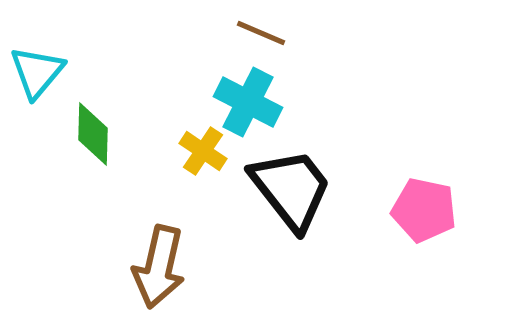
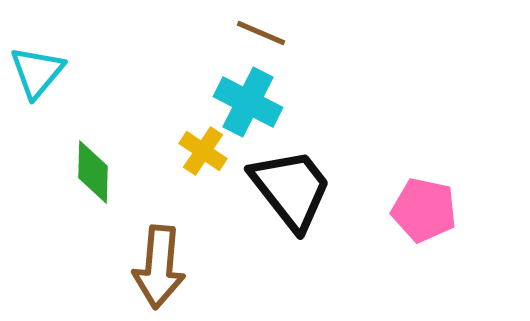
green diamond: moved 38 px down
brown arrow: rotated 8 degrees counterclockwise
